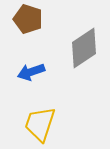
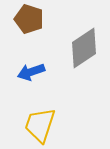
brown pentagon: moved 1 px right
yellow trapezoid: moved 1 px down
